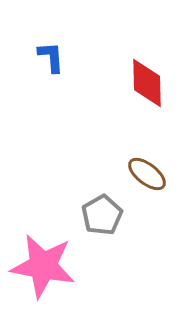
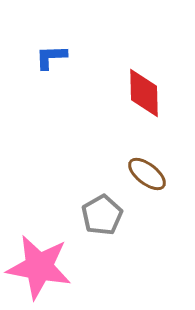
blue L-shape: rotated 88 degrees counterclockwise
red diamond: moved 3 px left, 10 px down
pink star: moved 4 px left, 1 px down
